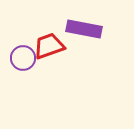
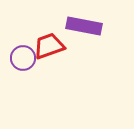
purple rectangle: moved 3 px up
